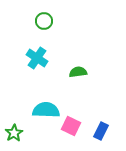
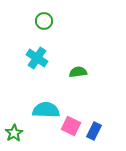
blue rectangle: moved 7 px left
